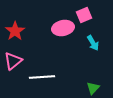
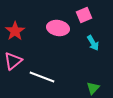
pink ellipse: moved 5 px left; rotated 20 degrees clockwise
white line: rotated 25 degrees clockwise
